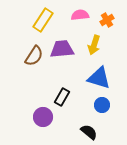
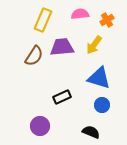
pink semicircle: moved 1 px up
yellow rectangle: rotated 10 degrees counterclockwise
yellow arrow: rotated 18 degrees clockwise
purple trapezoid: moved 2 px up
black rectangle: rotated 36 degrees clockwise
purple circle: moved 3 px left, 9 px down
black semicircle: moved 2 px right; rotated 18 degrees counterclockwise
